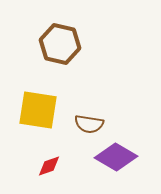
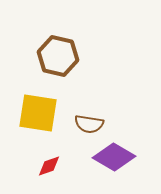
brown hexagon: moved 2 px left, 12 px down
yellow square: moved 3 px down
purple diamond: moved 2 px left
